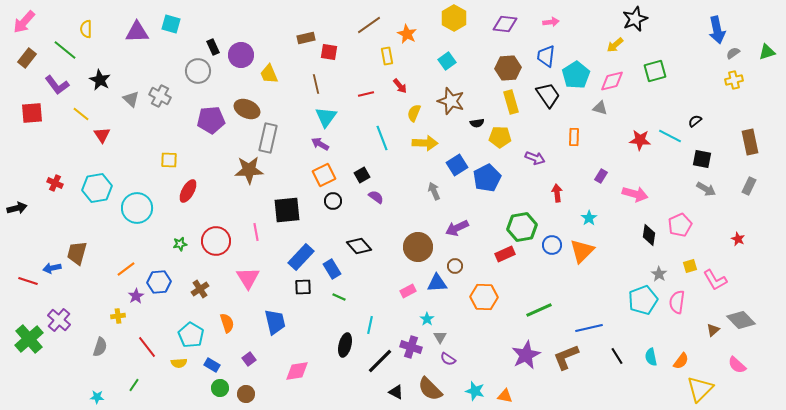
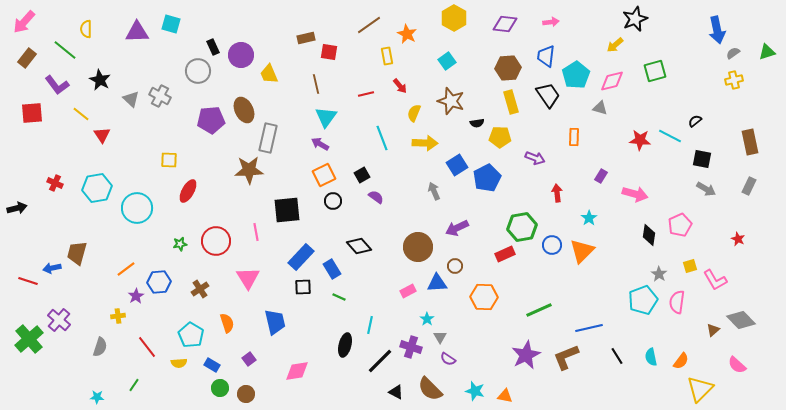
brown ellipse at (247, 109): moved 3 px left, 1 px down; rotated 40 degrees clockwise
